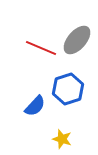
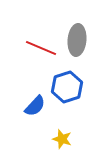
gray ellipse: rotated 36 degrees counterclockwise
blue hexagon: moved 1 px left, 2 px up
